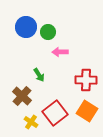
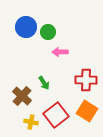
green arrow: moved 5 px right, 8 px down
red square: moved 1 px right, 2 px down
yellow cross: rotated 24 degrees counterclockwise
